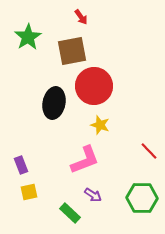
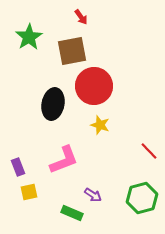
green star: moved 1 px right
black ellipse: moved 1 px left, 1 px down
pink L-shape: moved 21 px left
purple rectangle: moved 3 px left, 2 px down
green hexagon: rotated 16 degrees counterclockwise
green rectangle: moved 2 px right; rotated 20 degrees counterclockwise
